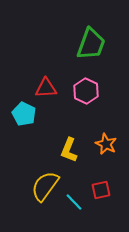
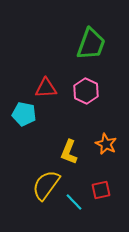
cyan pentagon: rotated 15 degrees counterclockwise
yellow L-shape: moved 2 px down
yellow semicircle: moved 1 px right, 1 px up
